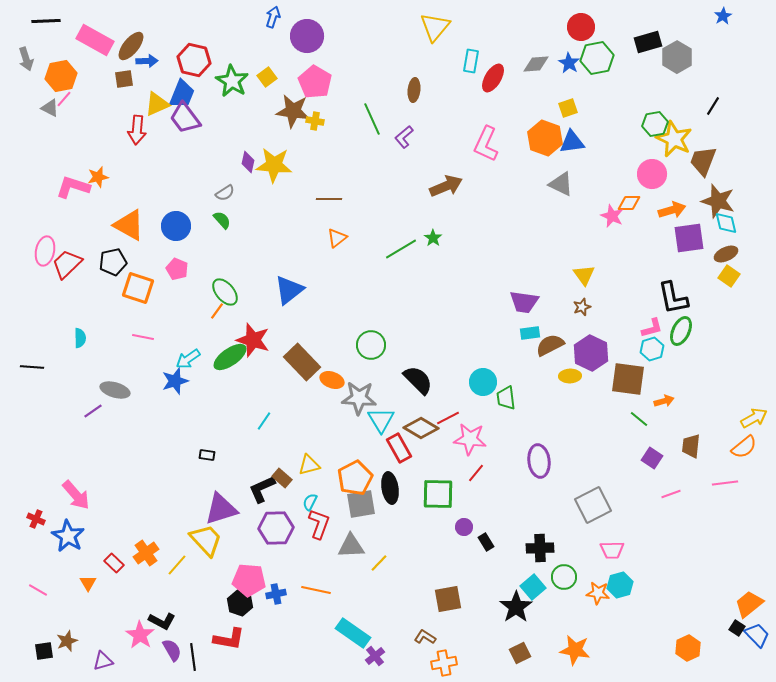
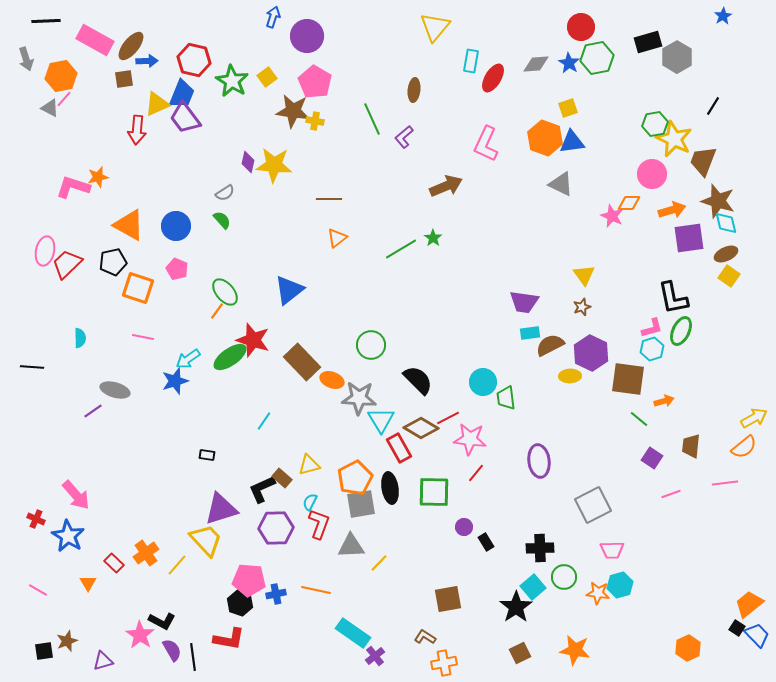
green square at (438, 494): moved 4 px left, 2 px up
